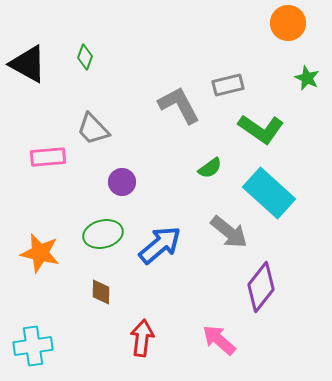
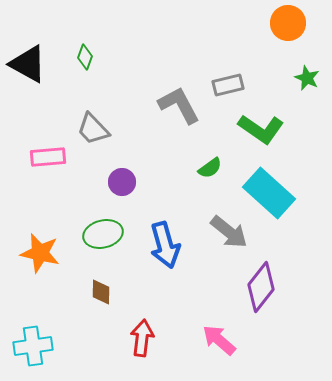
blue arrow: moved 5 px right; rotated 114 degrees clockwise
